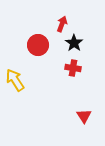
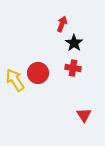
red circle: moved 28 px down
red triangle: moved 1 px up
